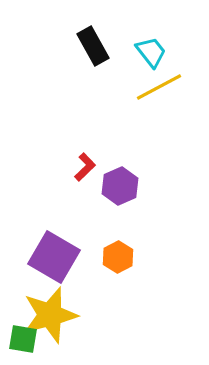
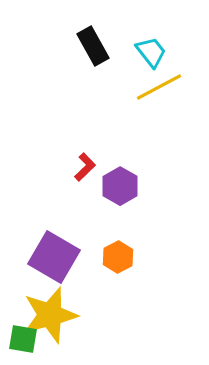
purple hexagon: rotated 6 degrees counterclockwise
